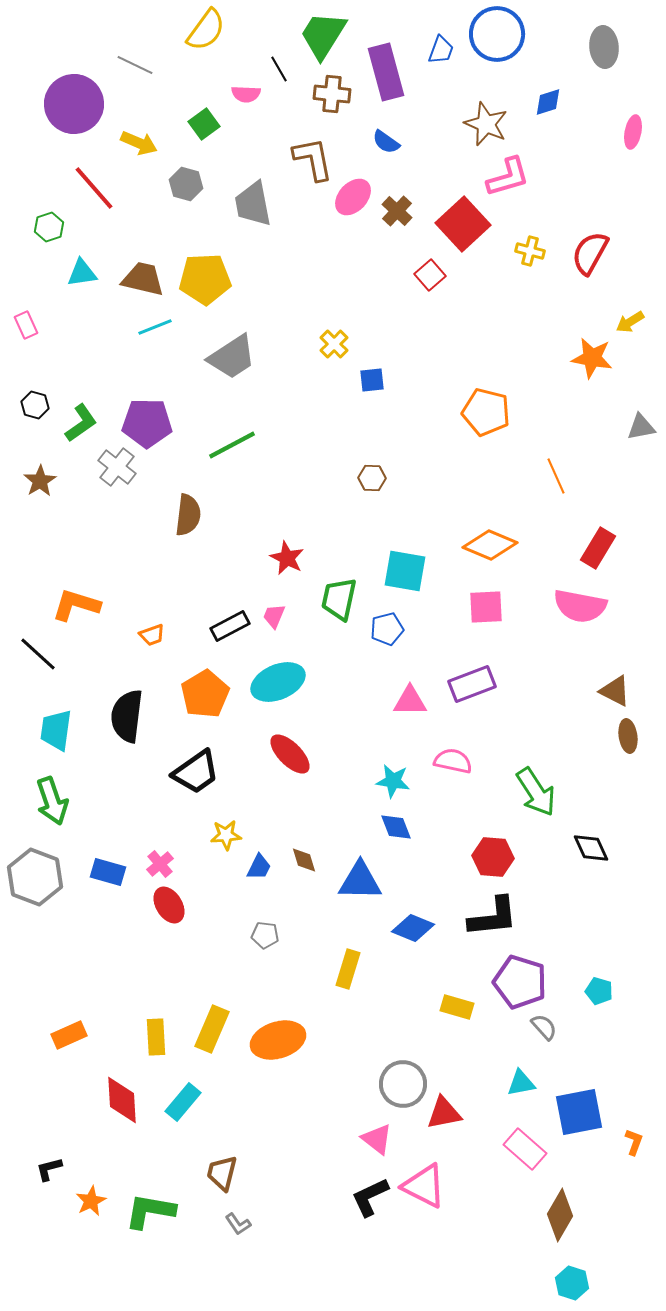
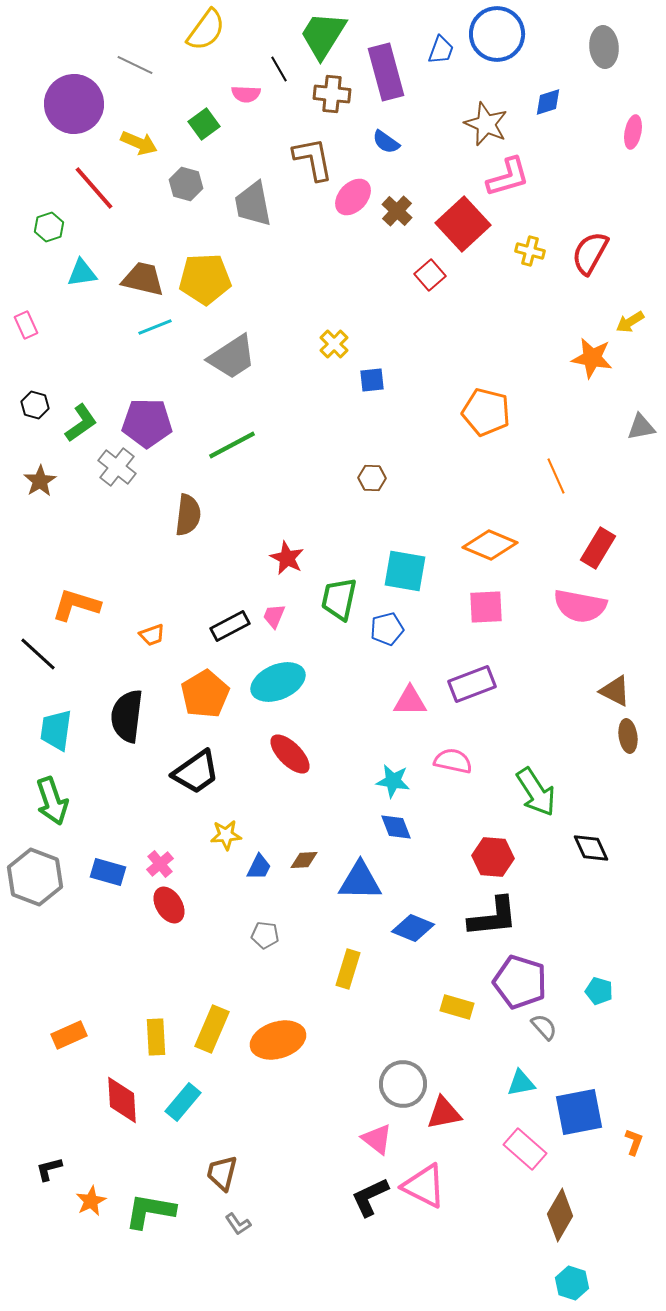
brown diamond at (304, 860): rotated 76 degrees counterclockwise
